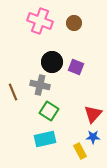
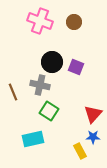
brown circle: moved 1 px up
cyan rectangle: moved 12 px left
